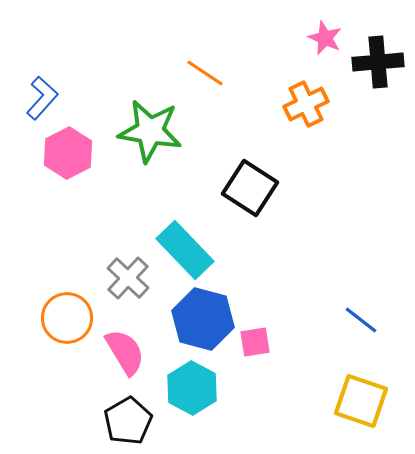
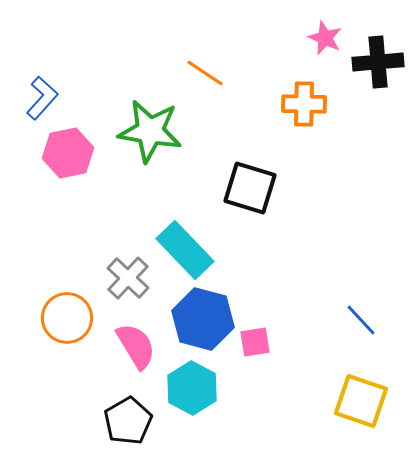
orange cross: moved 2 px left; rotated 27 degrees clockwise
pink hexagon: rotated 15 degrees clockwise
black square: rotated 16 degrees counterclockwise
blue line: rotated 9 degrees clockwise
pink semicircle: moved 11 px right, 6 px up
